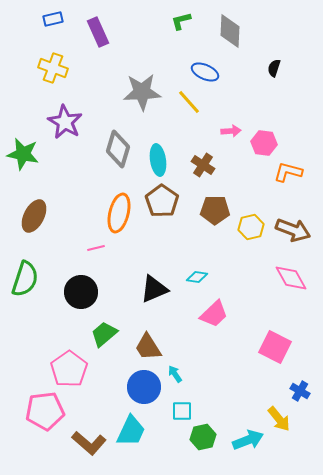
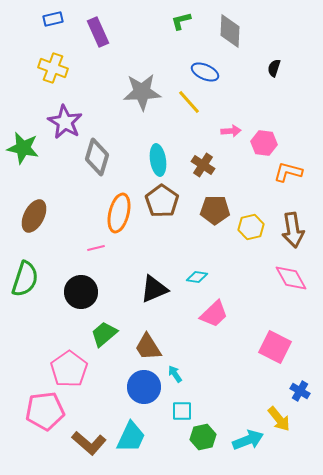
gray diamond at (118, 149): moved 21 px left, 8 px down
green star at (23, 154): moved 6 px up
brown arrow at (293, 230): rotated 60 degrees clockwise
cyan trapezoid at (131, 431): moved 6 px down
